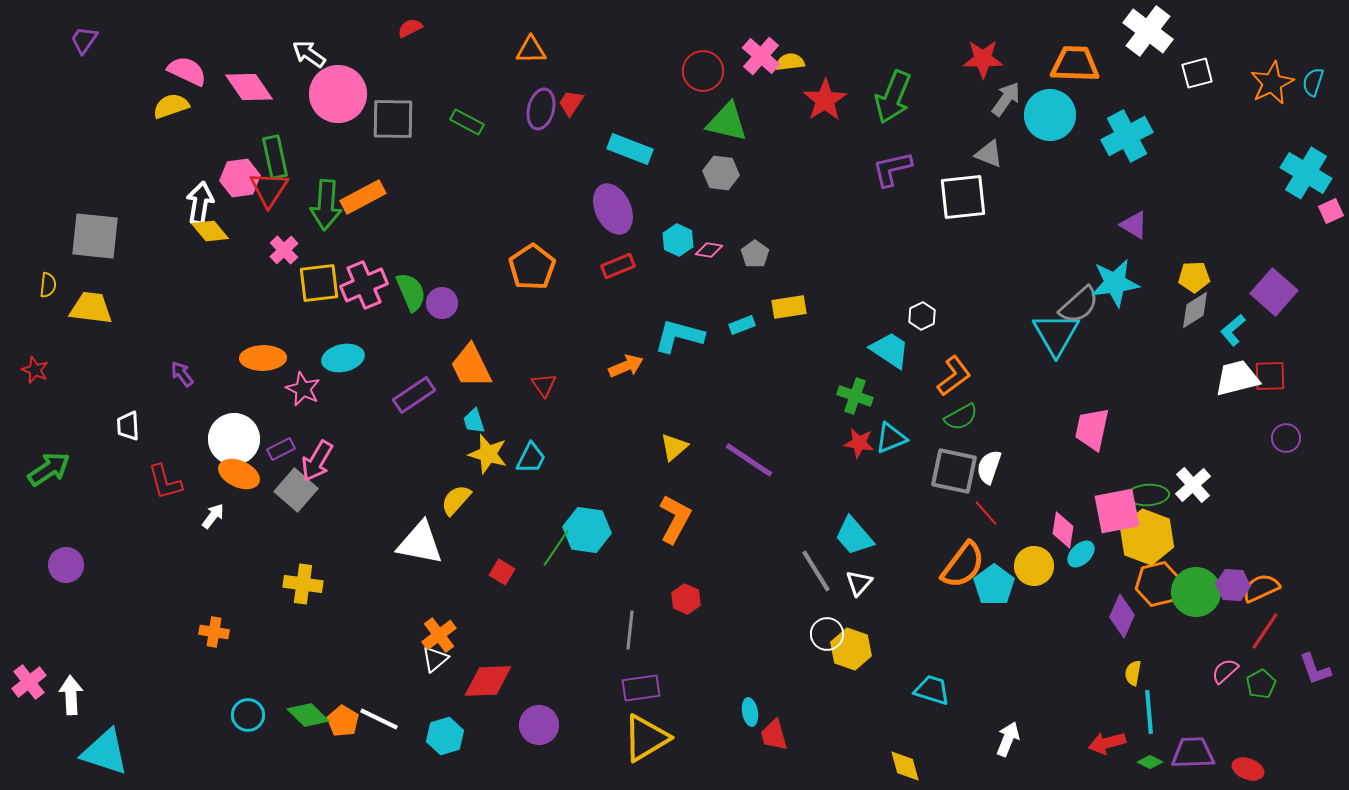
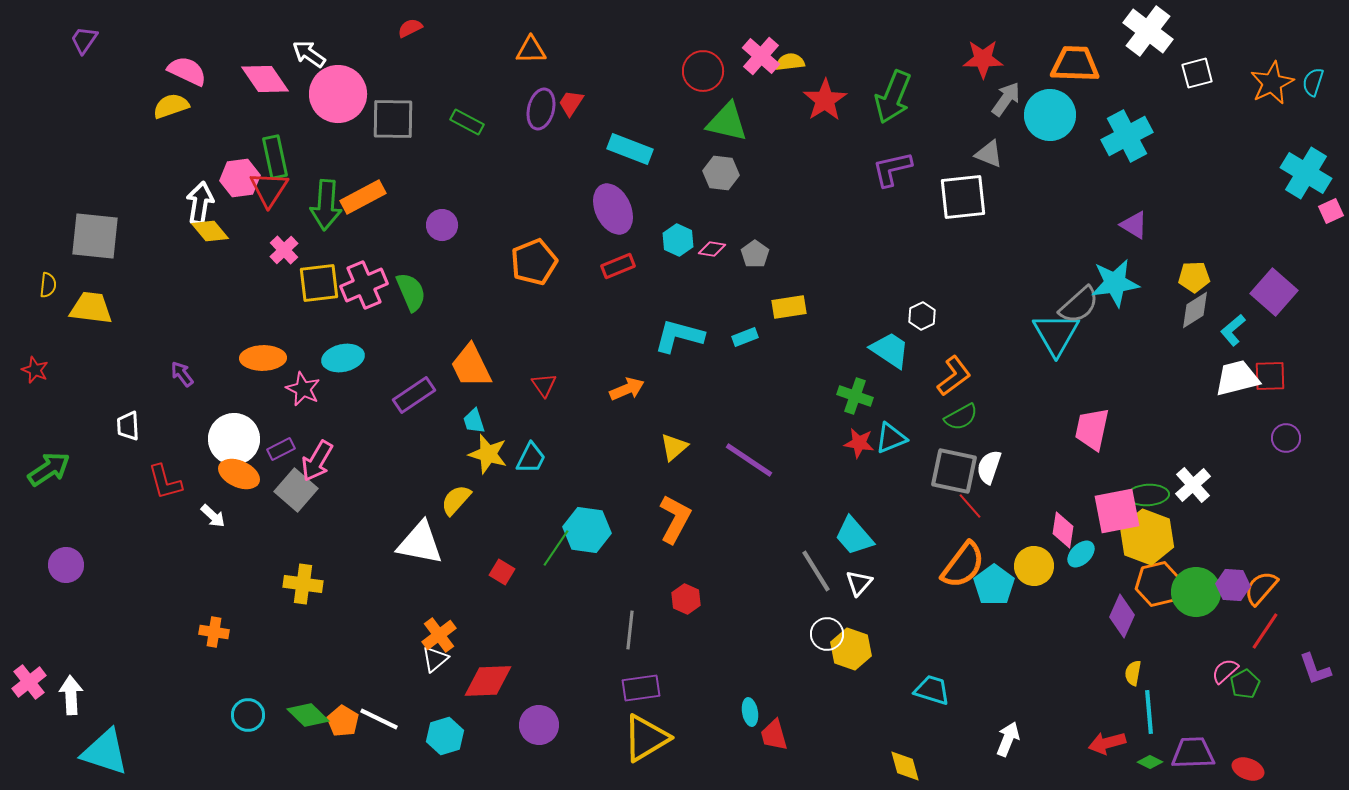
pink diamond at (249, 87): moved 16 px right, 8 px up
pink diamond at (709, 250): moved 3 px right, 1 px up
orange pentagon at (532, 267): moved 2 px right, 5 px up; rotated 12 degrees clockwise
purple circle at (442, 303): moved 78 px up
cyan rectangle at (742, 325): moved 3 px right, 12 px down
orange arrow at (626, 366): moved 1 px right, 23 px down
red line at (986, 513): moved 16 px left, 7 px up
white arrow at (213, 516): rotated 96 degrees clockwise
orange semicircle at (1261, 588): rotated 24 degrees counterclockwise
green pentagon at (1261, 684): moved 16 px left
